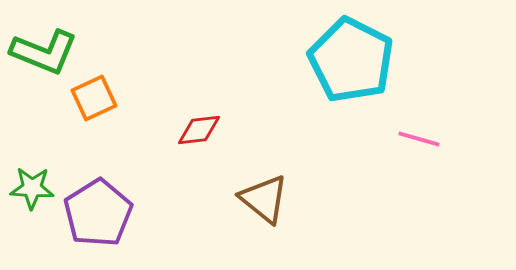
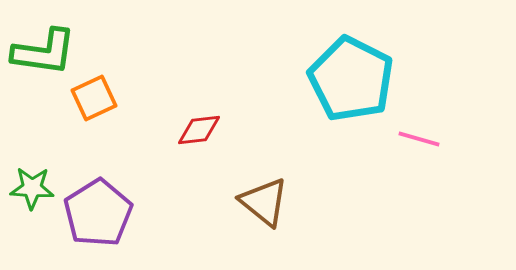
green L-shape: rotated 14 degrees counterclockwise
cyan pentagon: moved 19 px down
brown triangle: moved 3 px down
